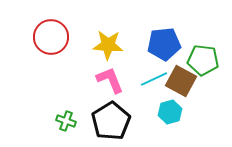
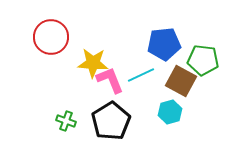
yellow star: moved 15 px left, 18 px down
cyan line: moved 13 px left, 4 px up
